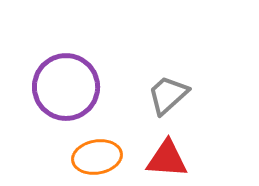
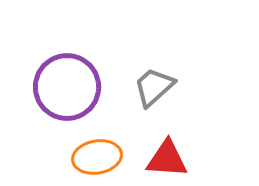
purple circle: moved 1 px right
gray trapezoid: moved 14 px left, 8 px up
